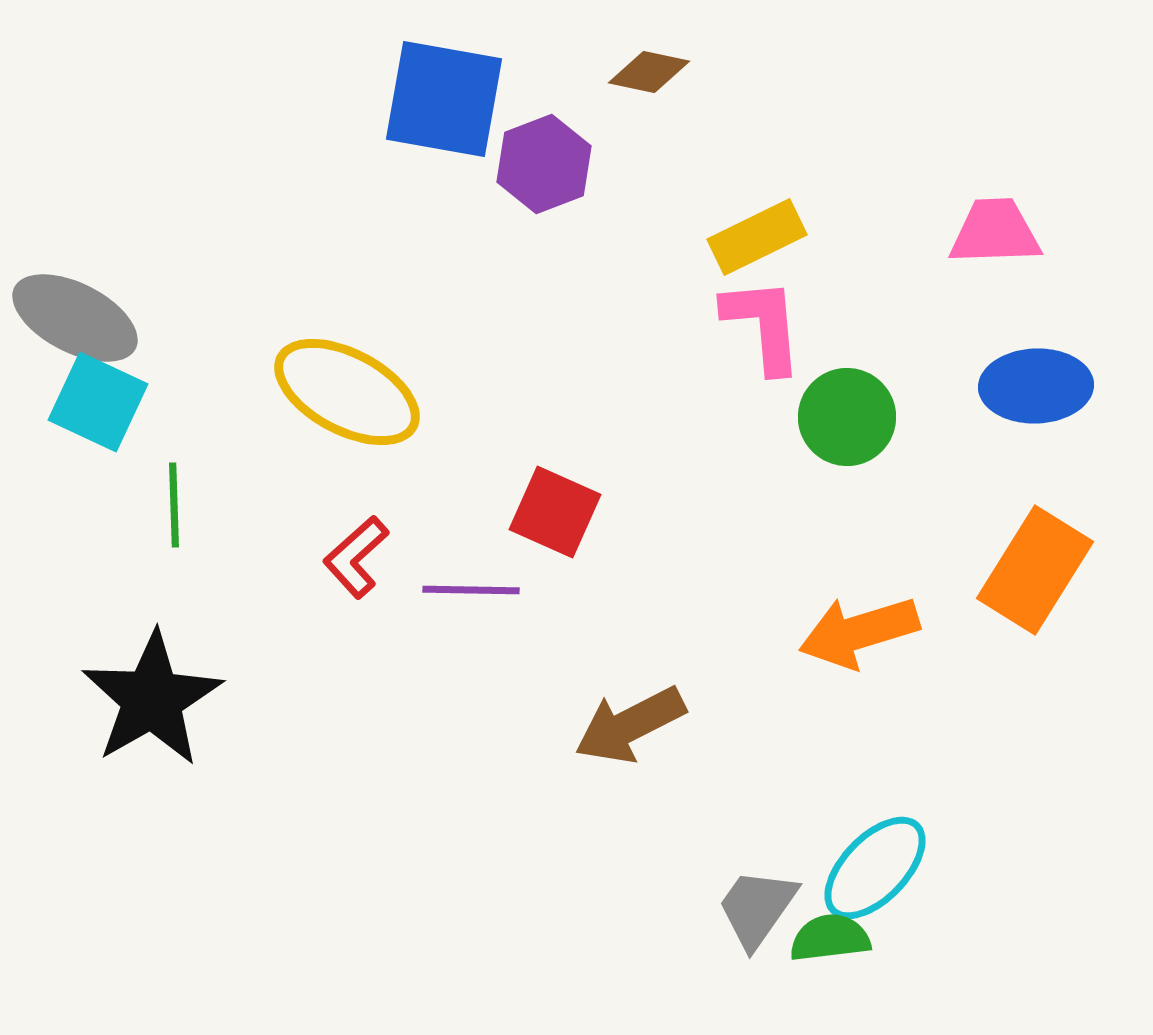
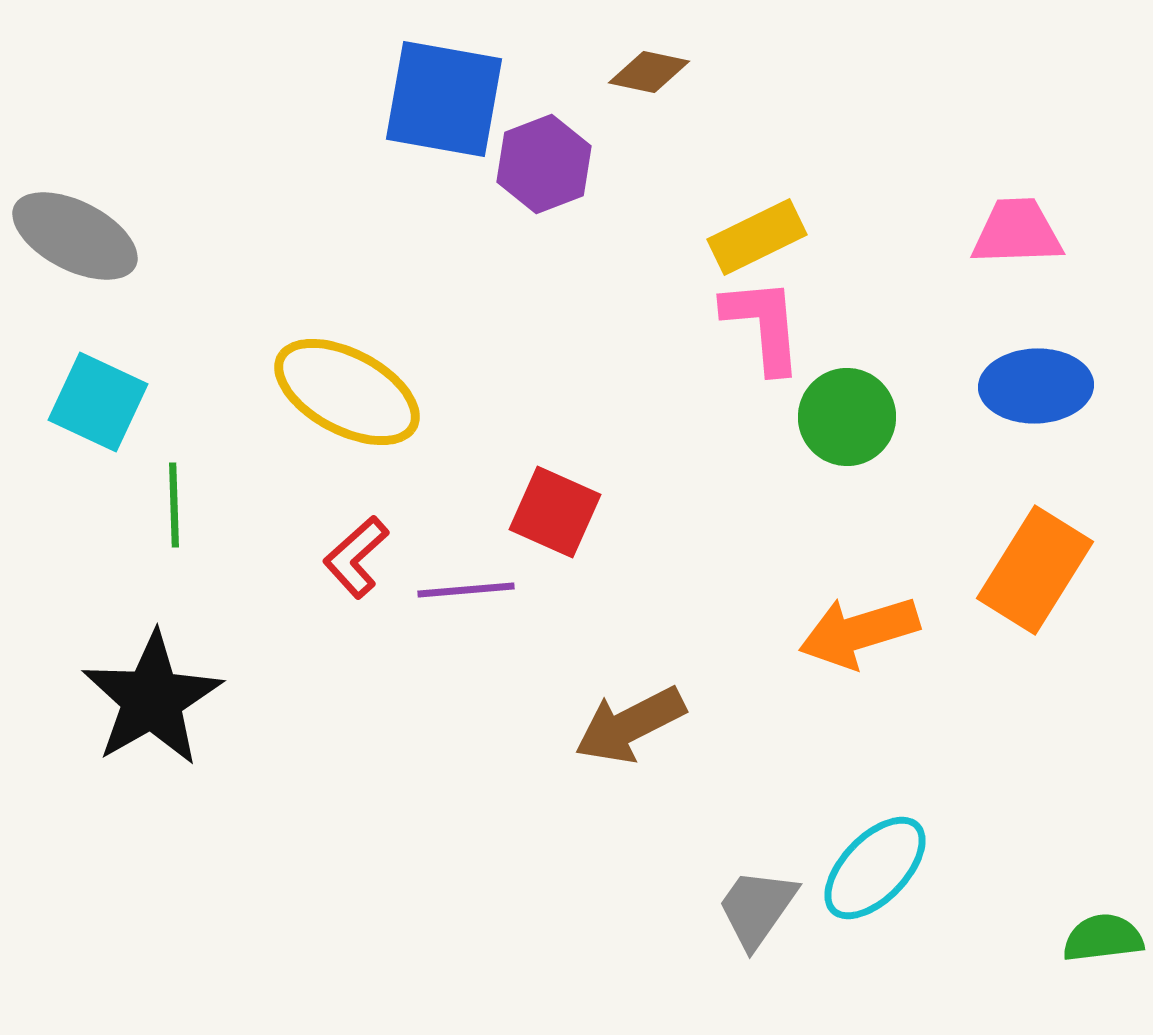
pink trapezoid: moved 22 px right
gray ellipse: moved 82 px up
purple line: moved 5 px left; rotated 6 degrees counterclockwise
green semicircle: moved 273 px right
